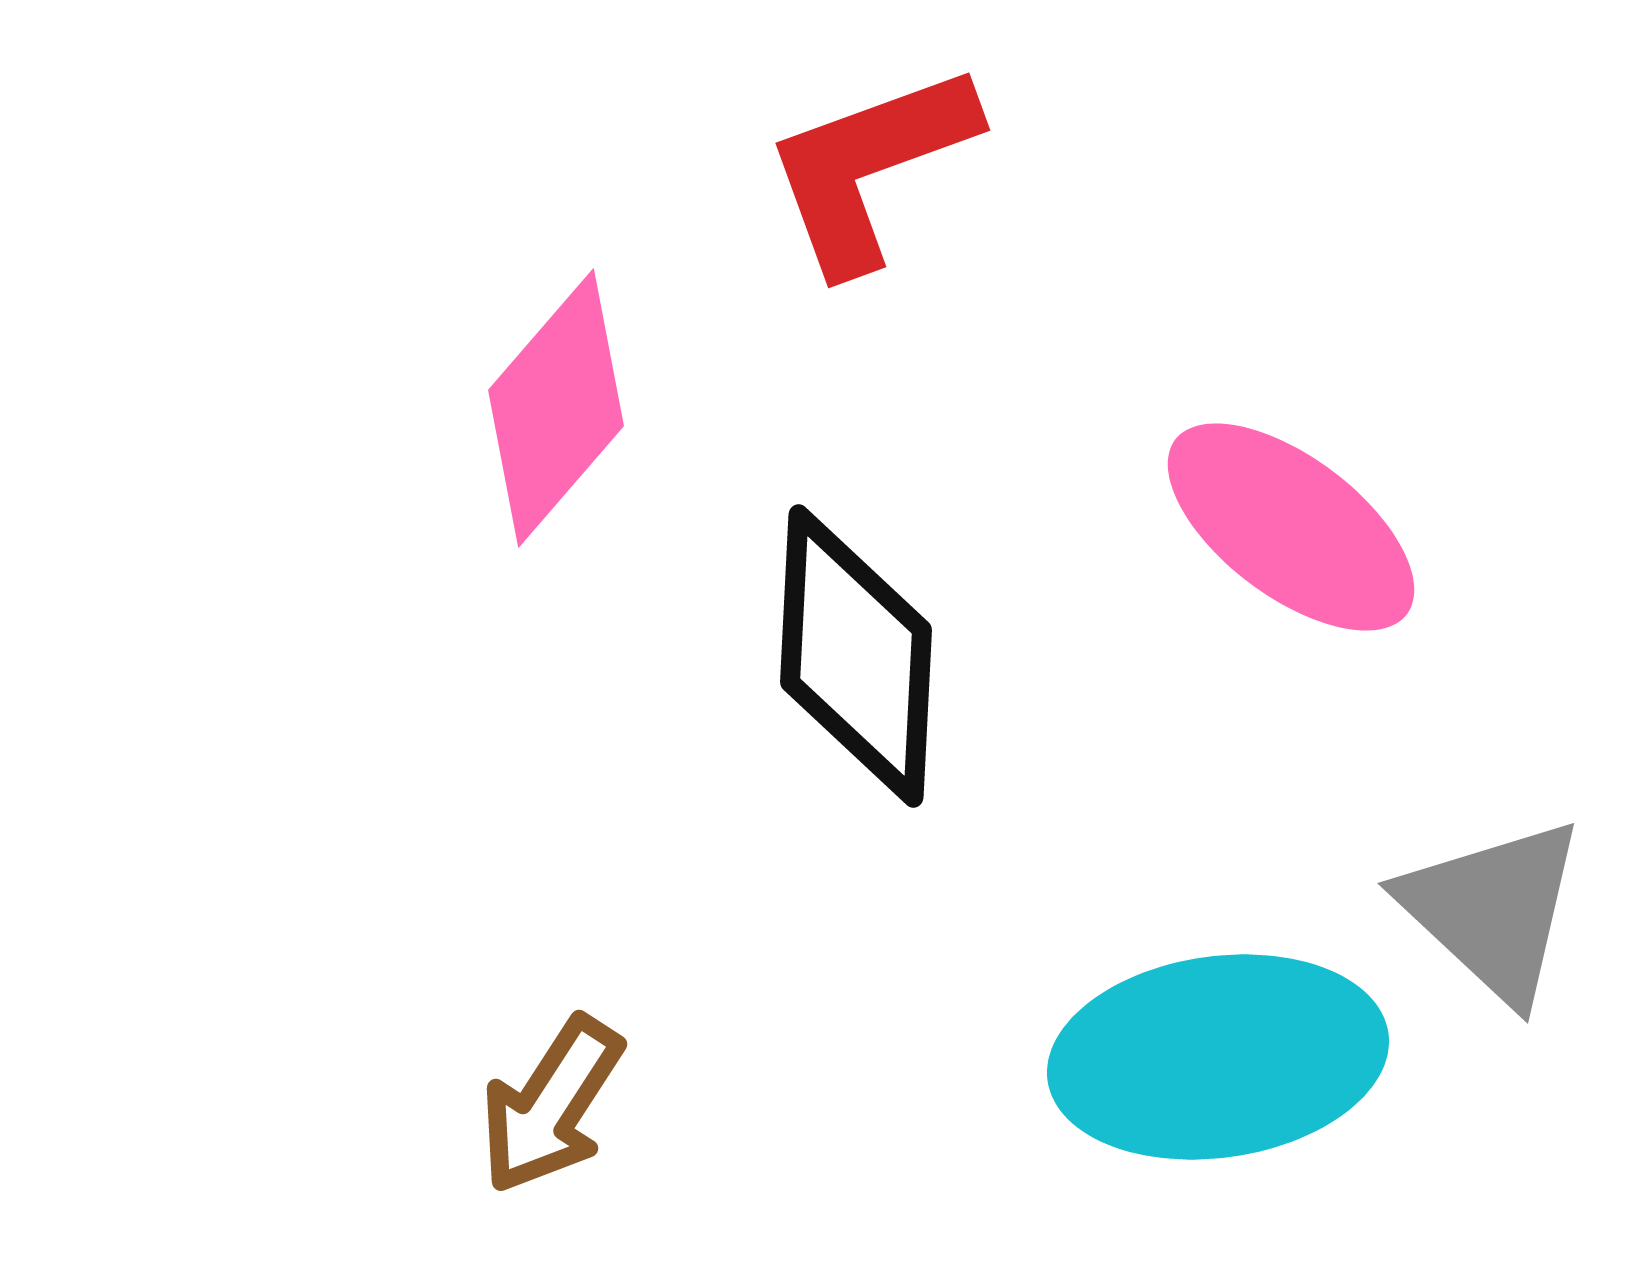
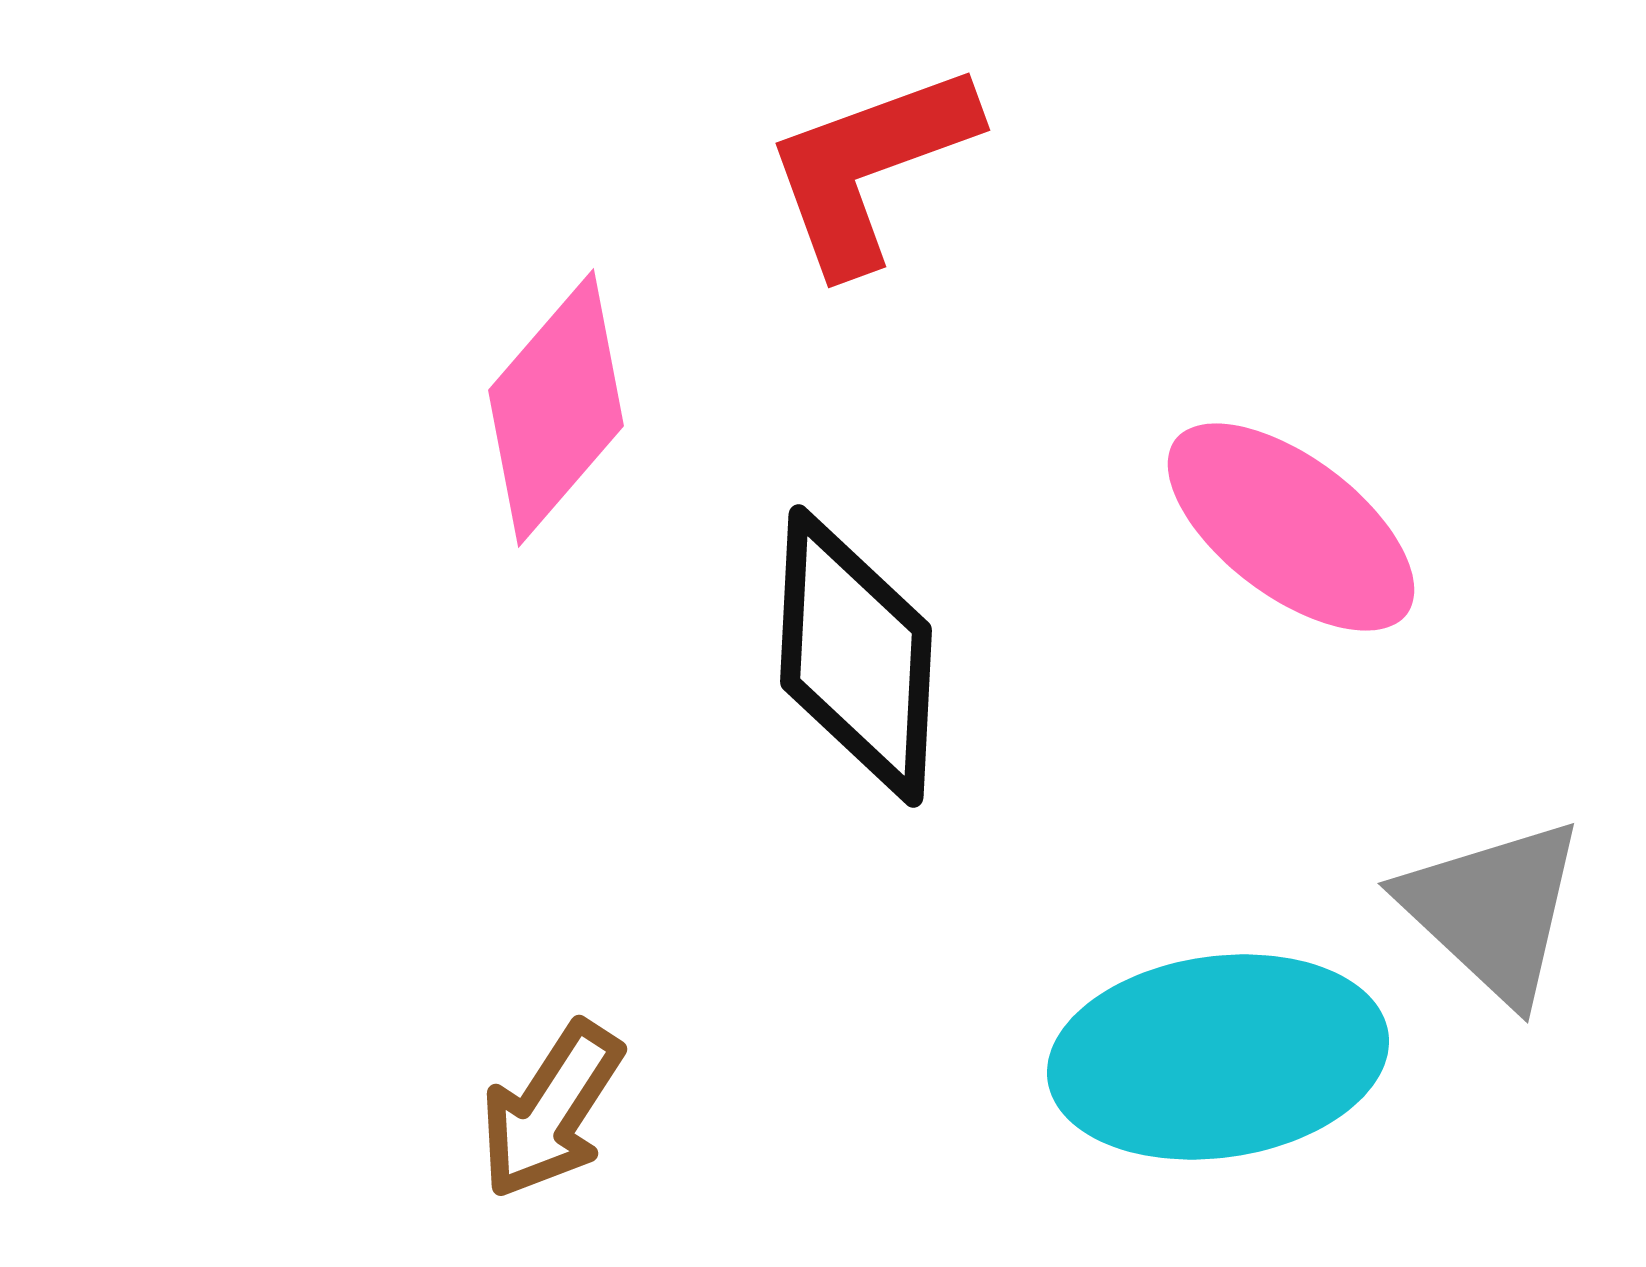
brown arrow: moved 5 px down
